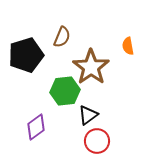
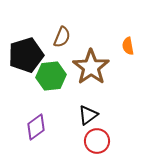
green hexagon: moved 14 px left, 15 px up
